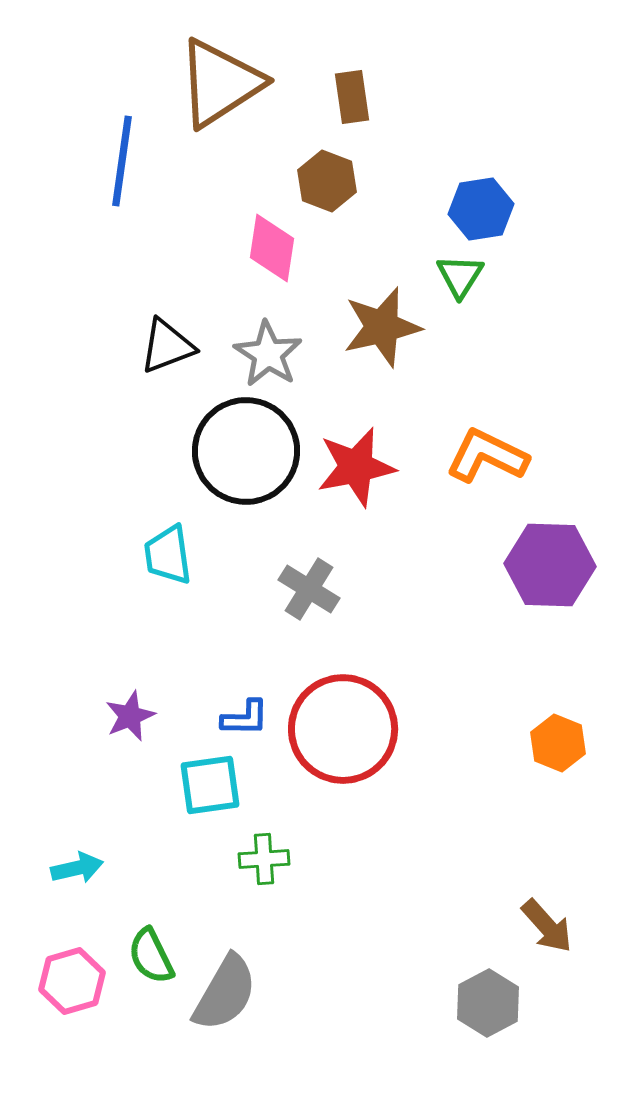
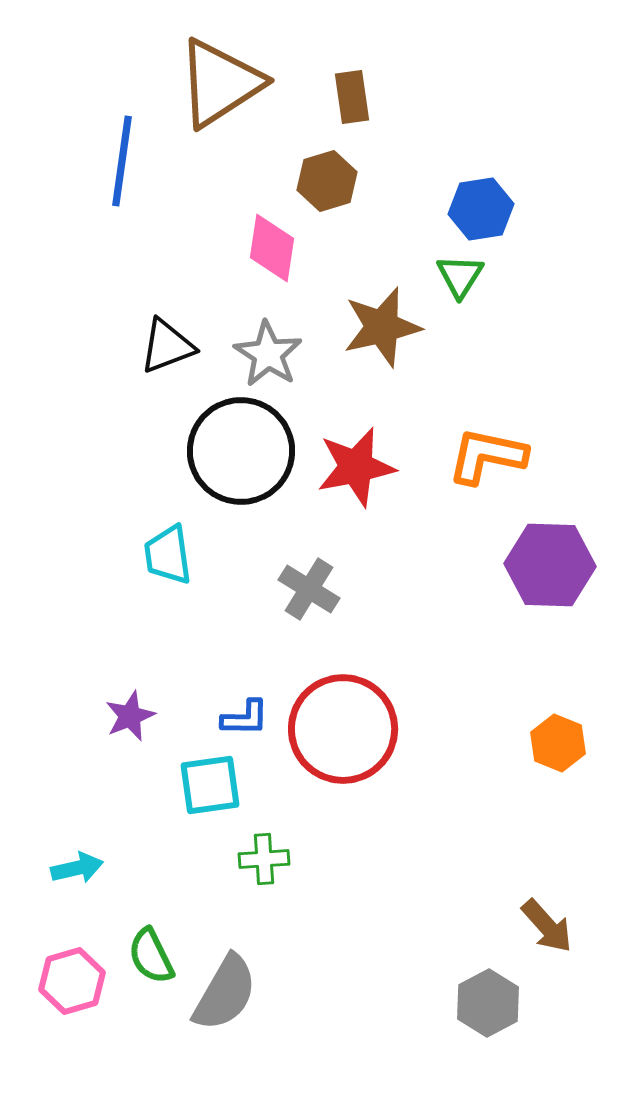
brown hexagon: rotated 22 degrees clockwise
black circle: moved 5 px left
orange L-shape: rotated 14 degrees counterclockwise
